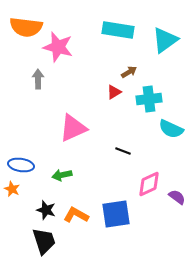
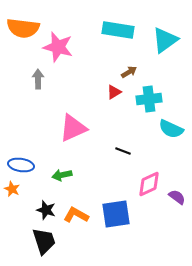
orange semicircle: moved 3 px left, 1 px down
